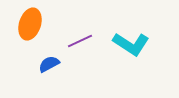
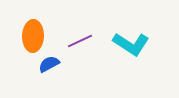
orange ellipse: moved 3 px right, 12 px down; rotated 16 degrees counterclockwise
